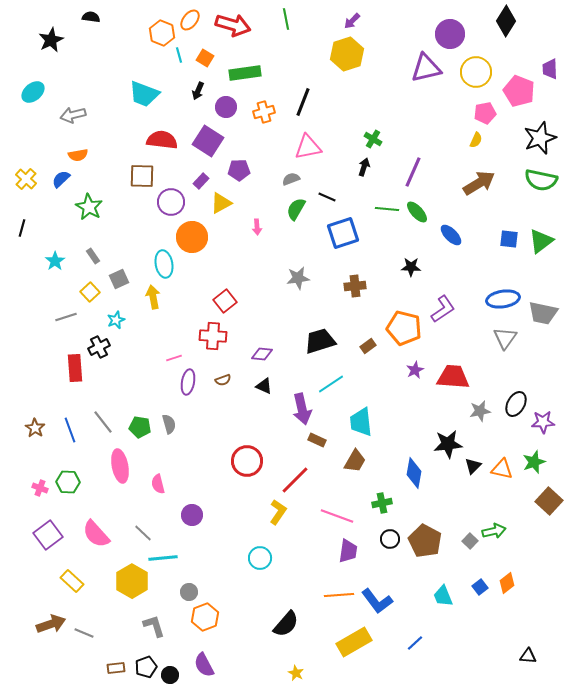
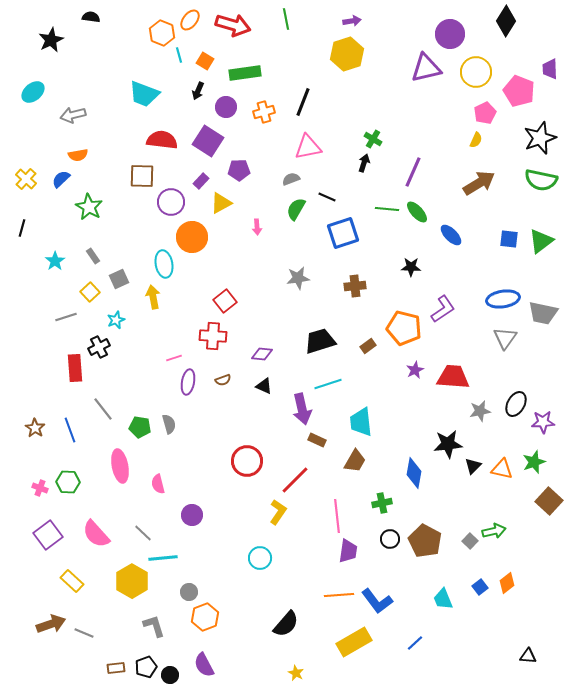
purple arrow at (352, 21): rotated 144 degrees counterclockwise
orange square at (205, 58): moved 3 px down
pink pentagon at (485, 113): rotated 15 degrees counterclockwise
black arrow at (364, 167): moved 4 px up
cyan line at (331, 384): moved 3 px left; rotated 16 degrees clockwise
gray line at (103, 422): moved 13 px up
pink line at (337, 516): rotated 64 degrees clockwise
cyan trapezoid at (443, 596): moved 3 px down
